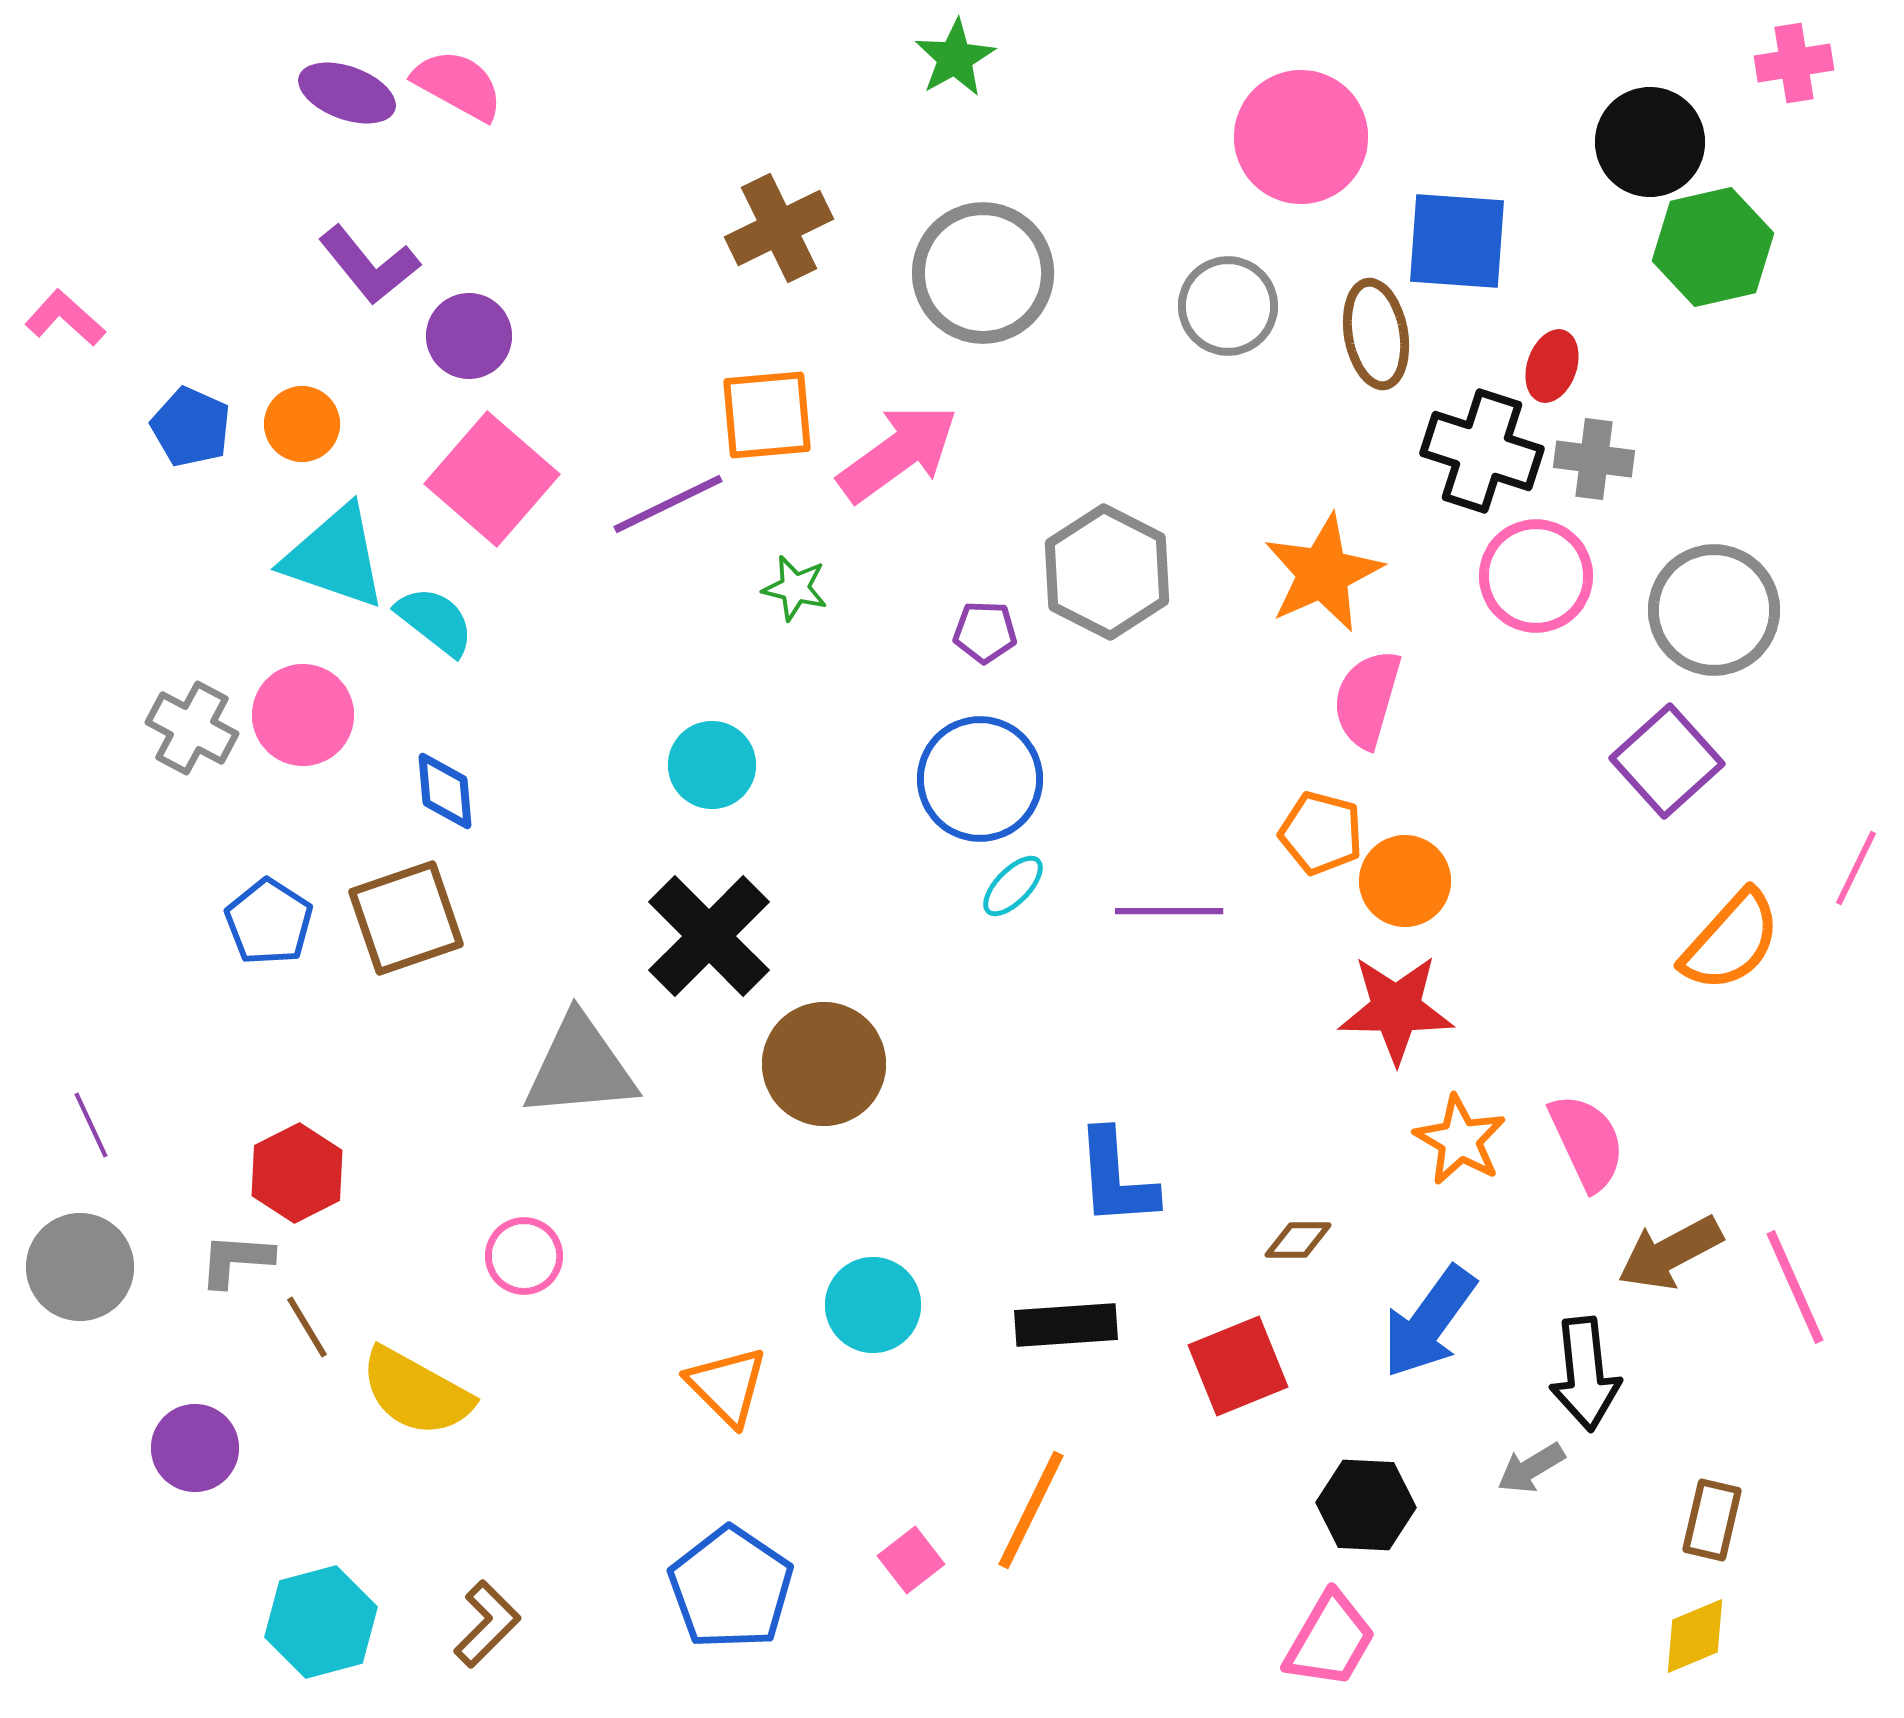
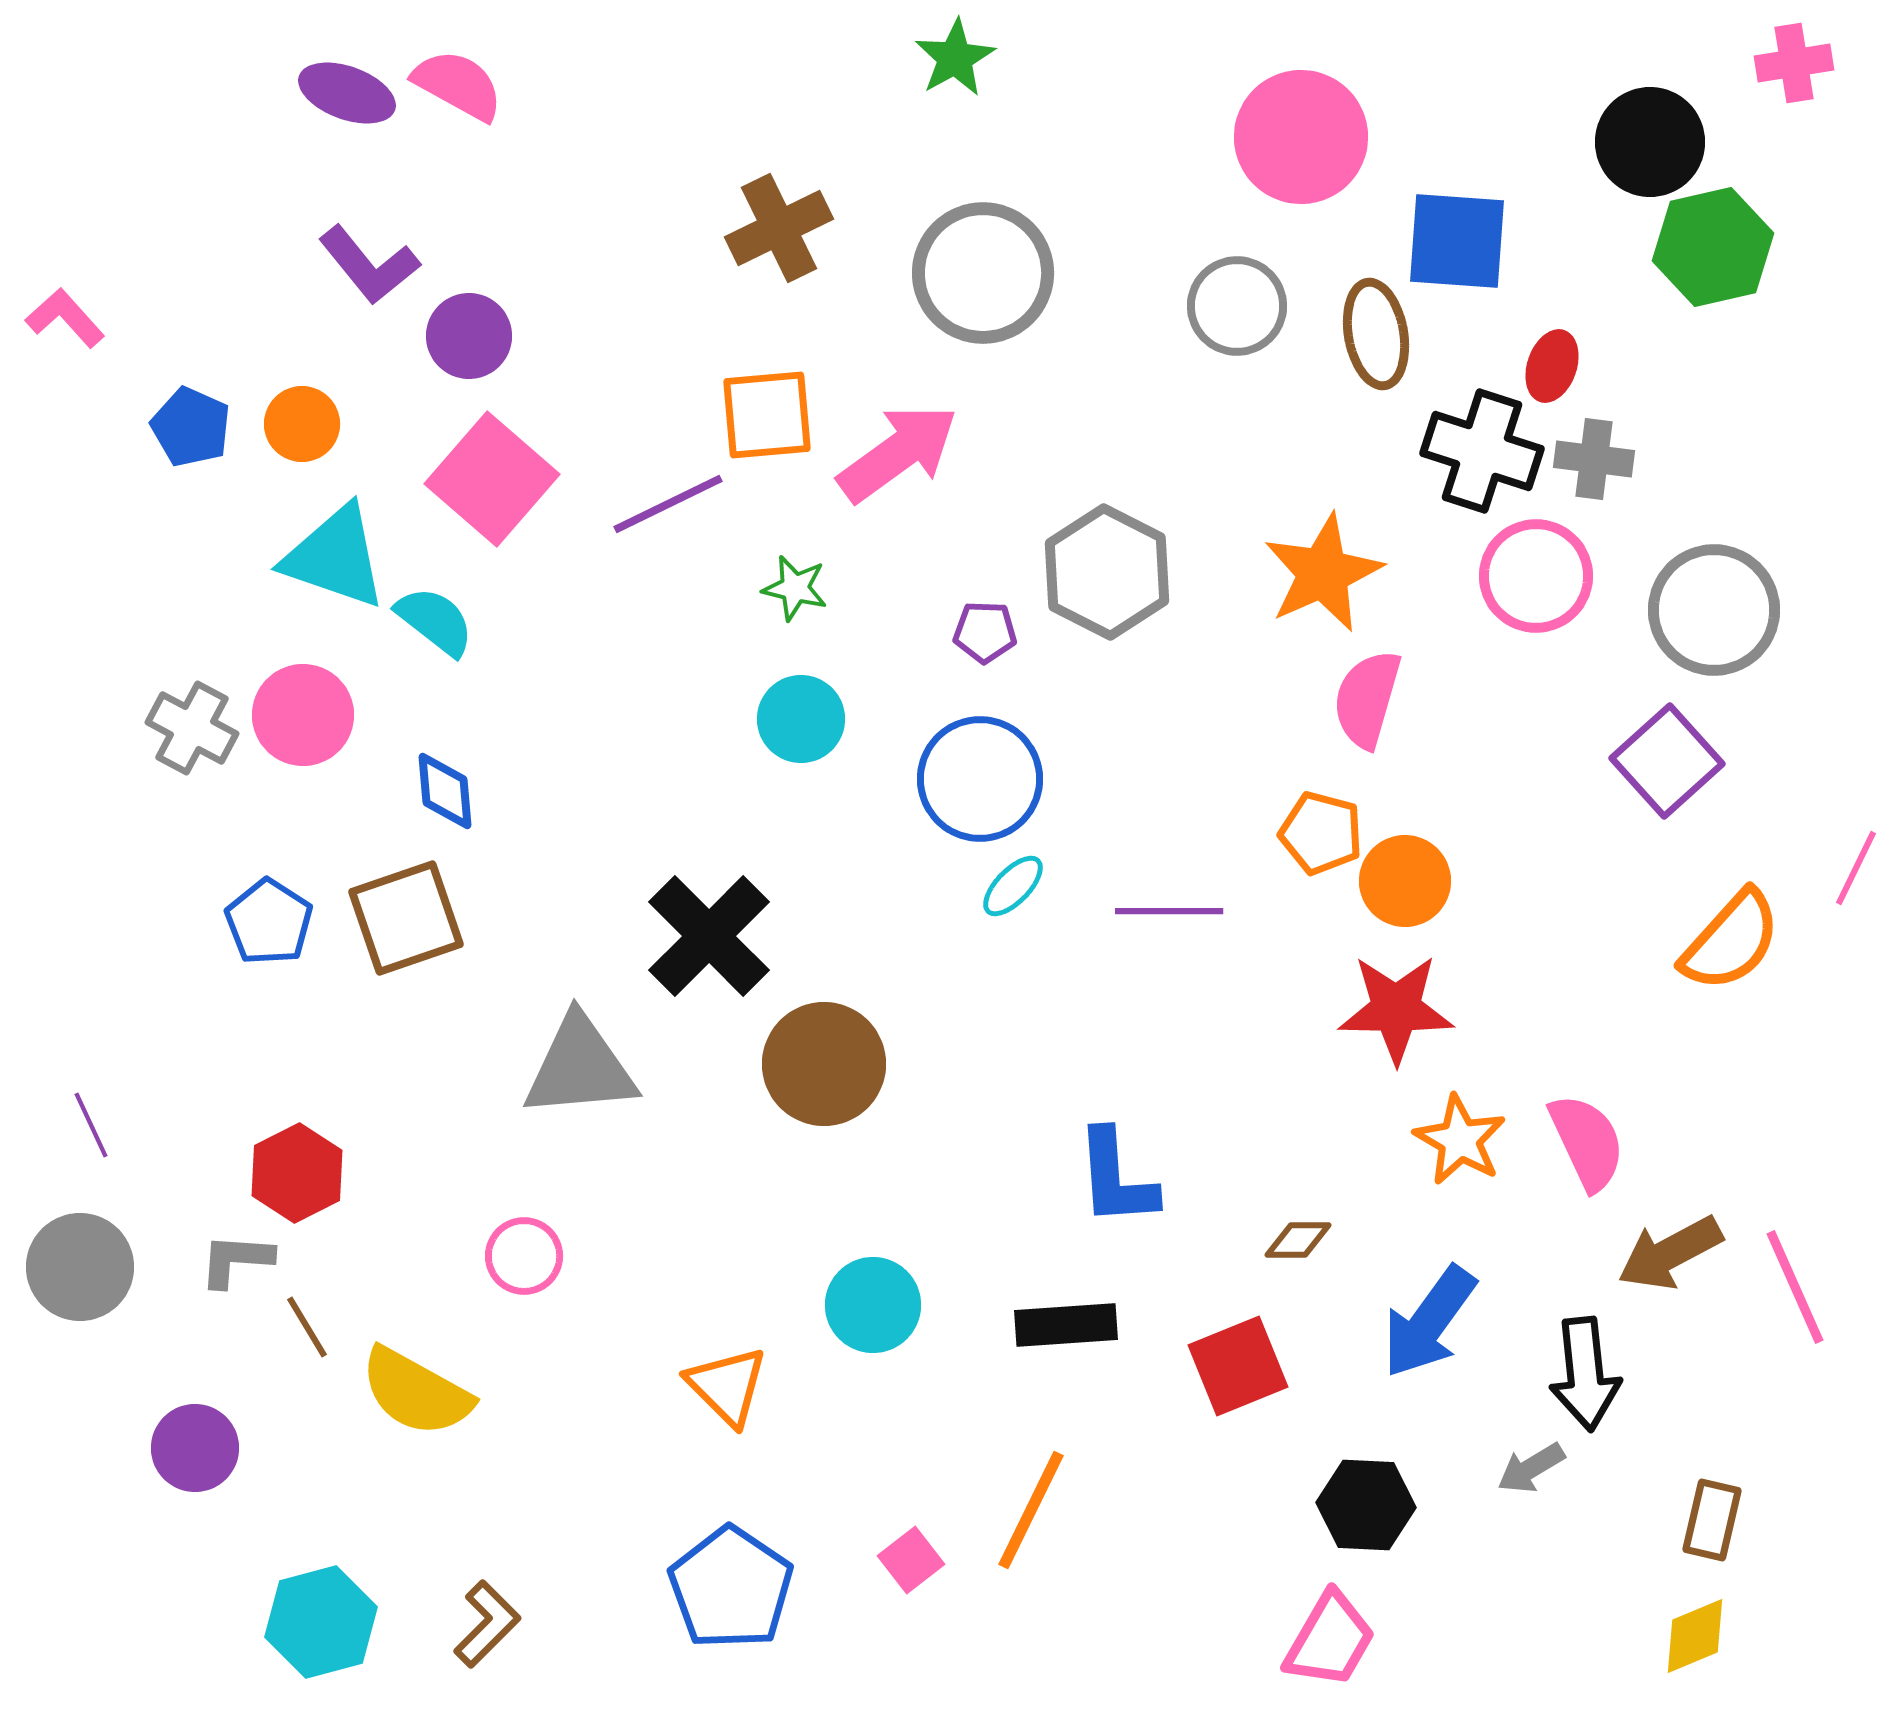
gray circle at (1228, 306): moved 9 px right
pink L-shape at (65, 318): rotated 6 degrees clockwise
cyan circle at (712, 765): moved 89 px right, 46 px up
